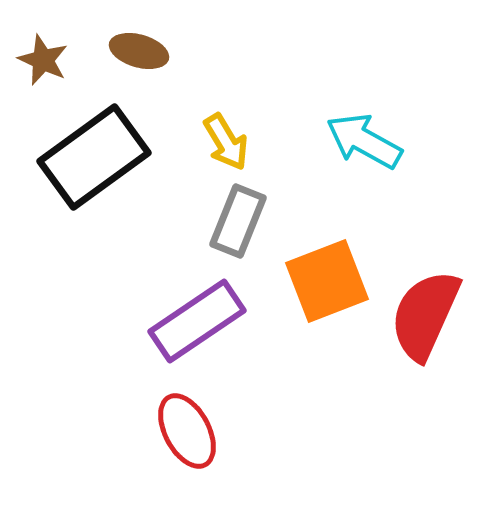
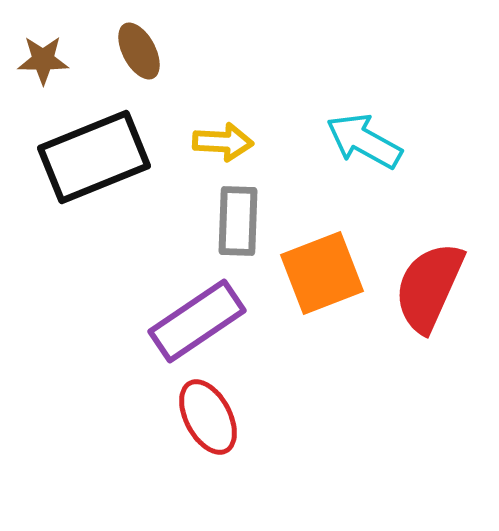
brown ellipse: rotated 46 degrees clockwise
brown star: rotated 24 degrees counterclockwise
yellow arrow: moved 3 px left; rotated 56 degrees counterclockwise
black rectangle: rotated 14 degrees clockwise
gray rectangle: rotated 20 degrees counterclockwise
orange square: moved 5 px left, 8 px up
red semicircle: moved 4 px right, 28 px up
red ellipse: moved 21 px right, 14 px up
